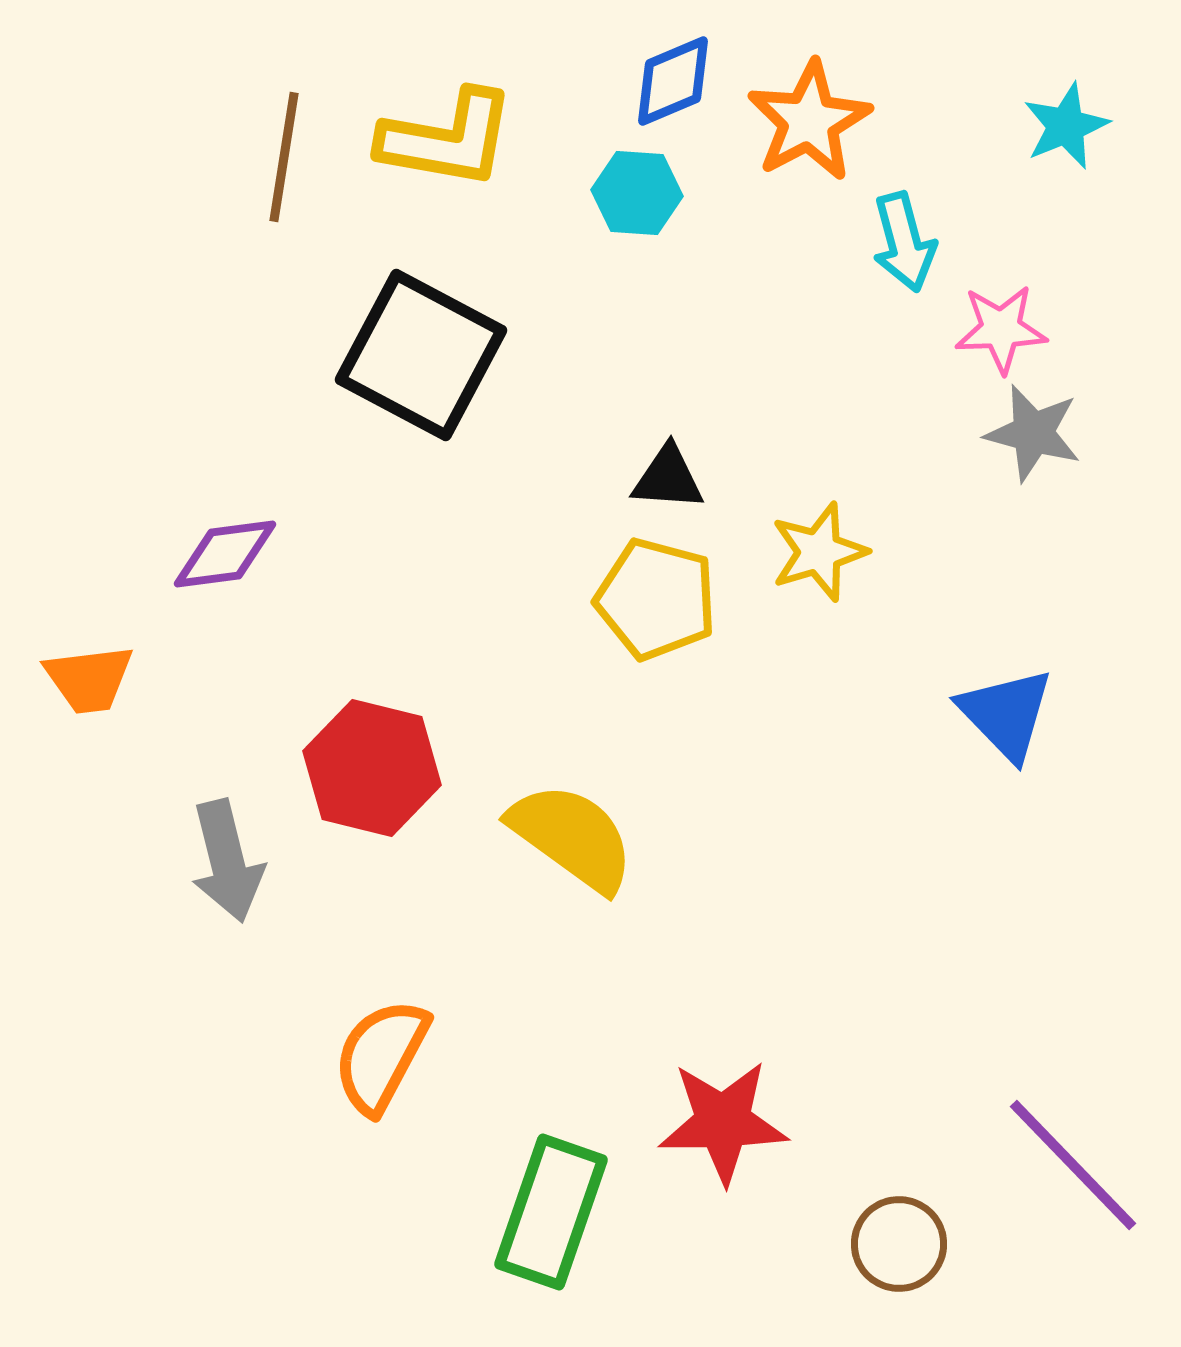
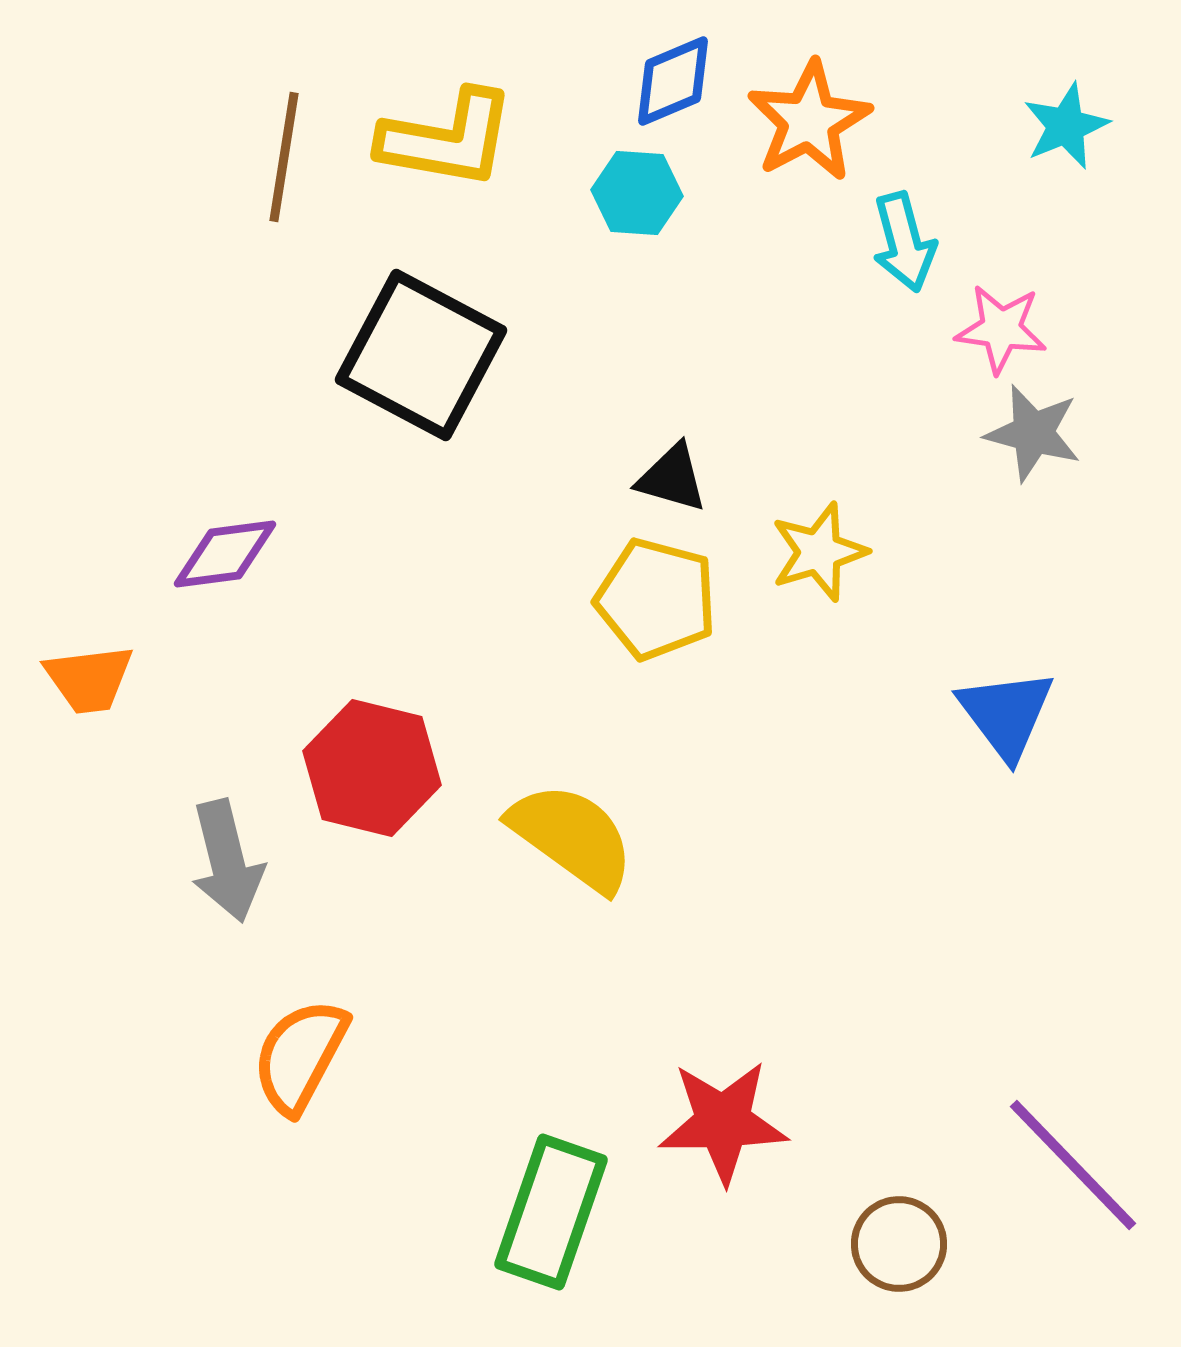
pink star: rotated 10 degrees clockwise
black triangle: moved 4 px right; rotated 12 degrees clockwise
blue triangle: rotated 7 degrees clockwise
orange semicircle: moved 81 px left
